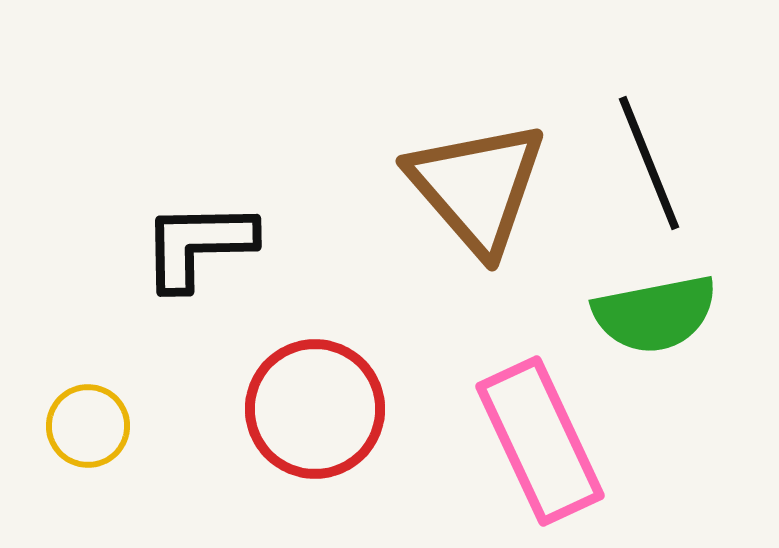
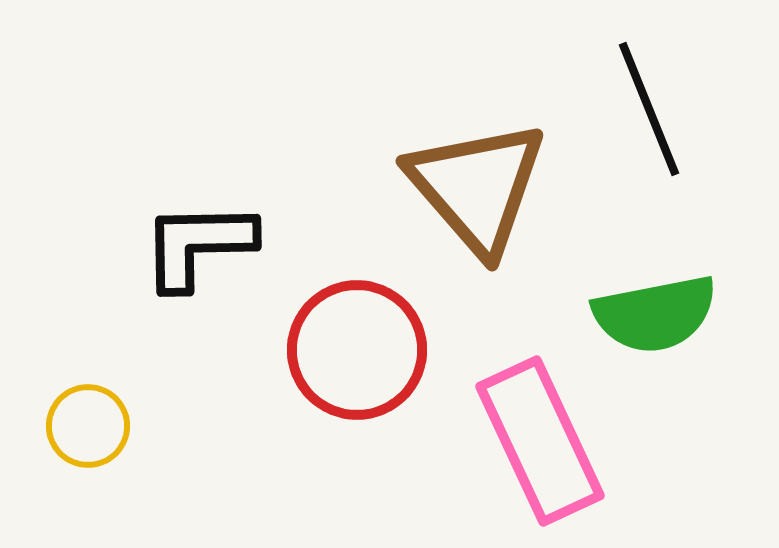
black line: moved 54 px up
red circle: moved 42 px right, 59 px up
